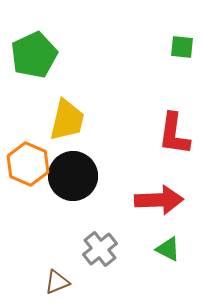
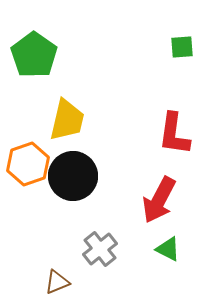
green square: rotated 10 degrees counterclockwise
green pentagon: rotated 12 degrees counterclockwise
orange hexagon: rotated 18 degrees clockwise
red arrow: rotated 120 degrees clockwise
